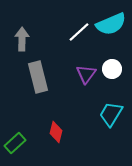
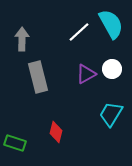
cyan semicircle: rotated 96 degrees counterclockwise
purple triangle: rotated 25 degrees clockwise
green rectangle: rotated 60 degrees clockwise
